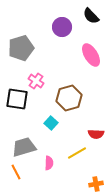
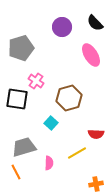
black semicircle: moved 4 px right, 7 px down
